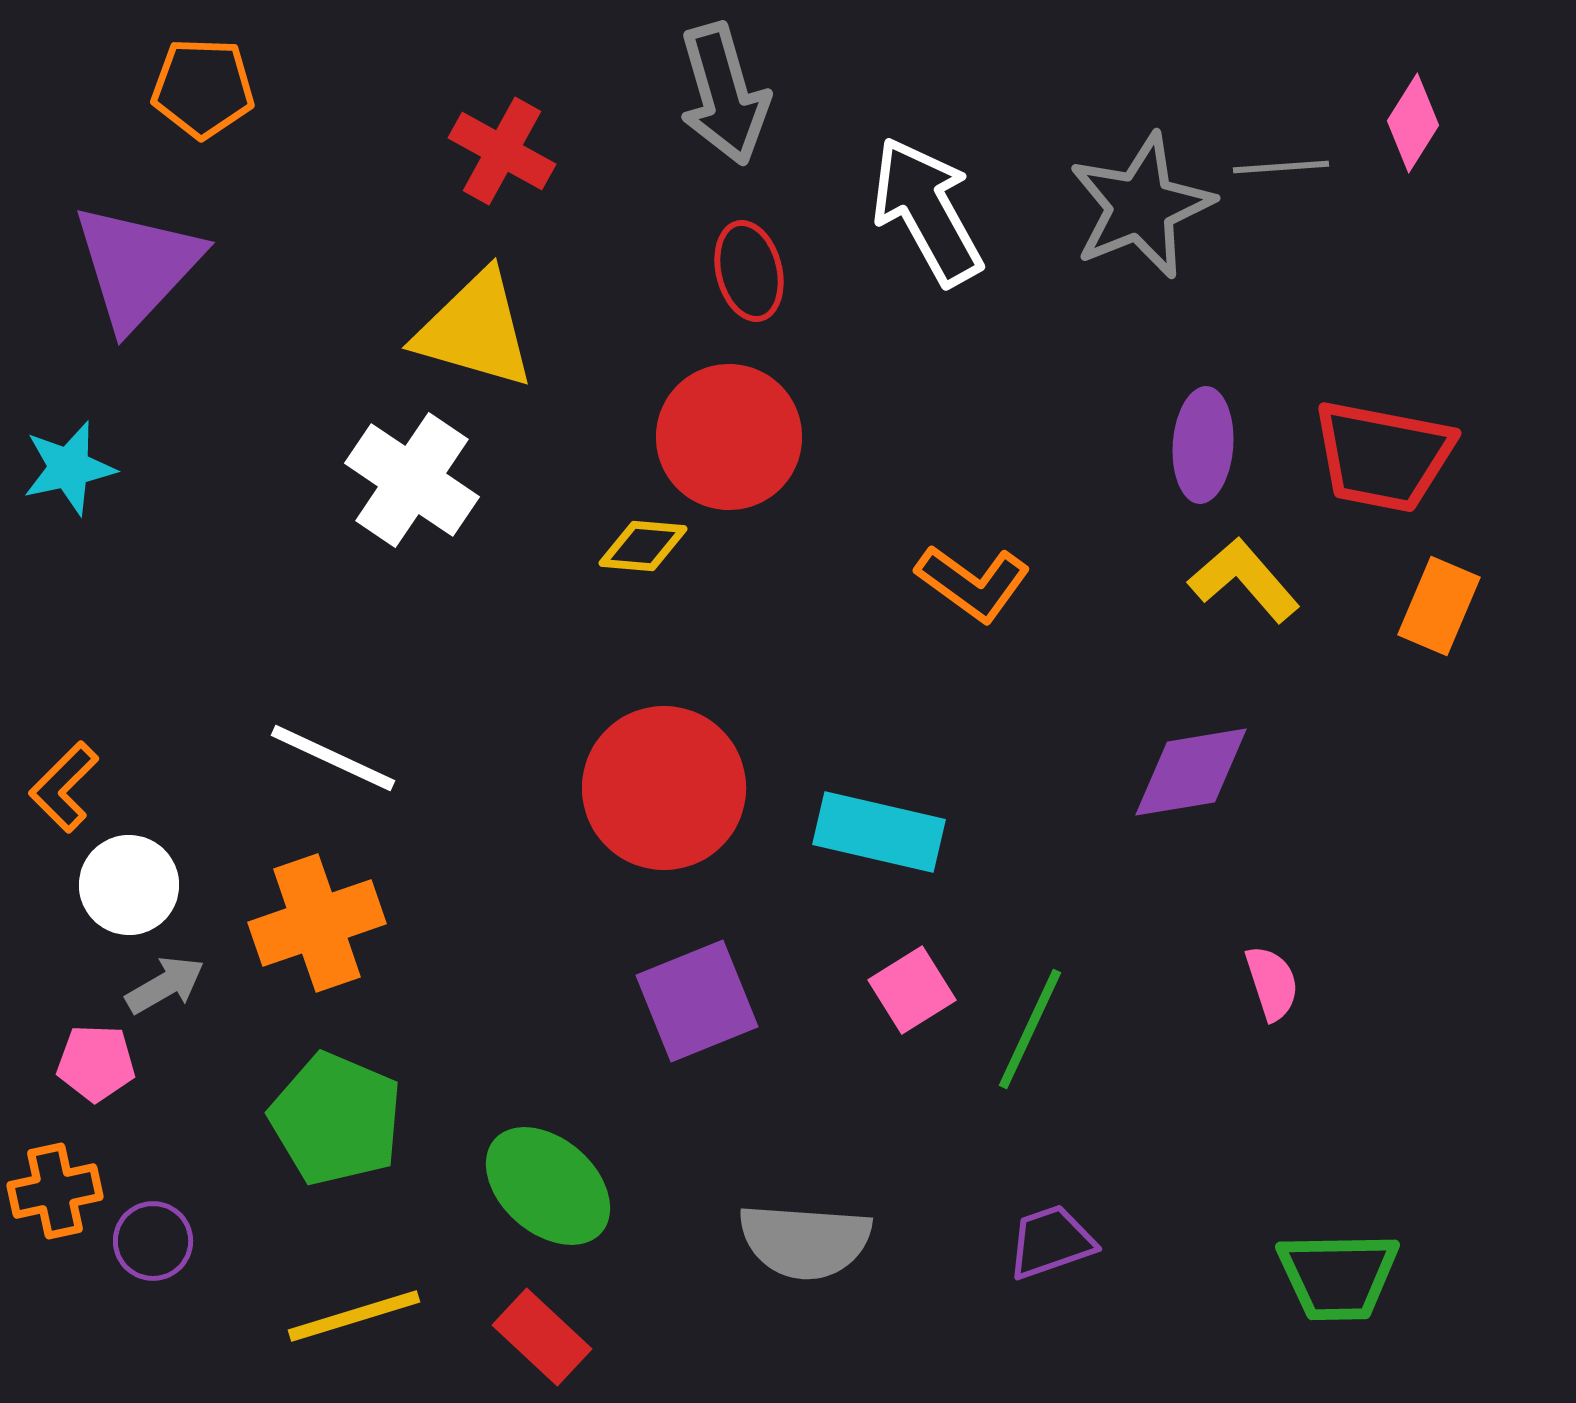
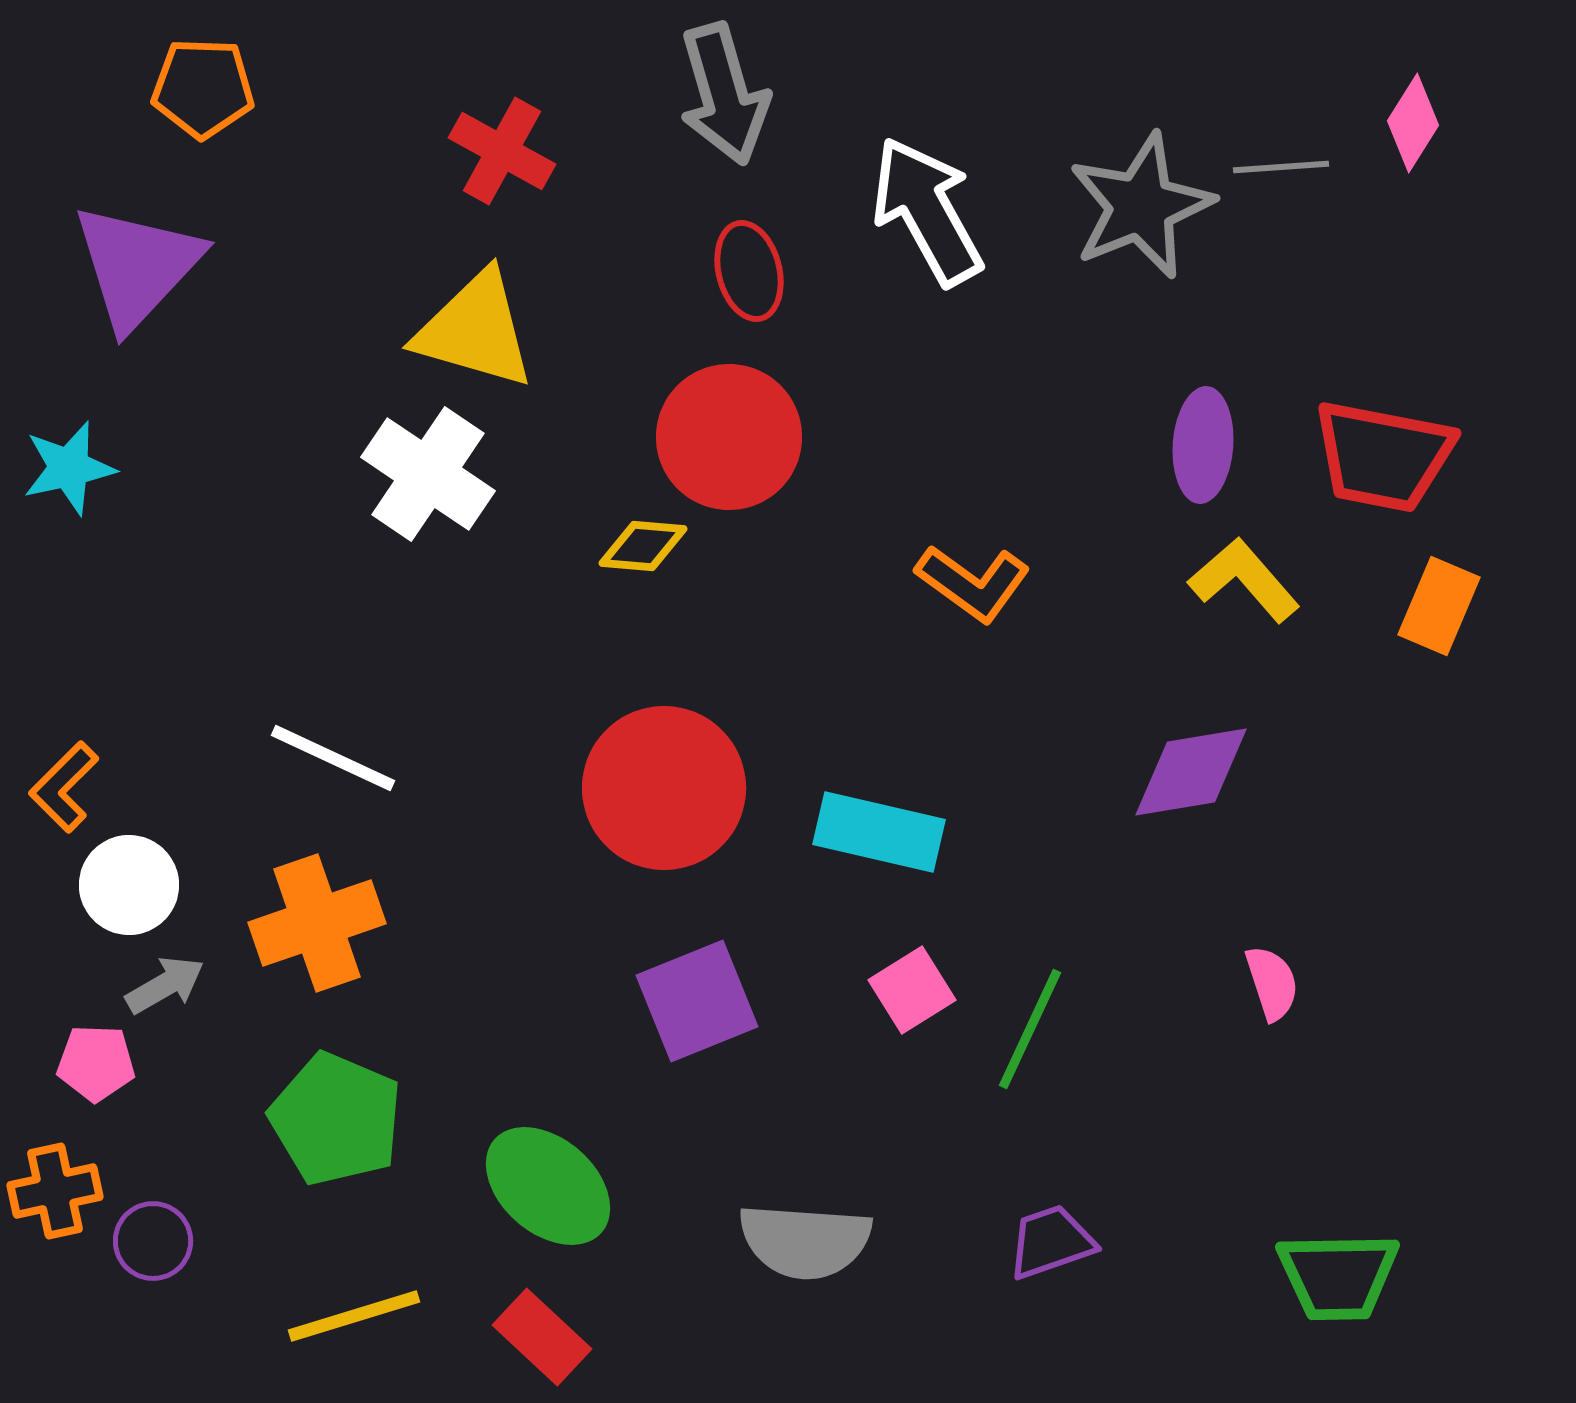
white cross at (412, 480): moved 16 px right, 6 px up
